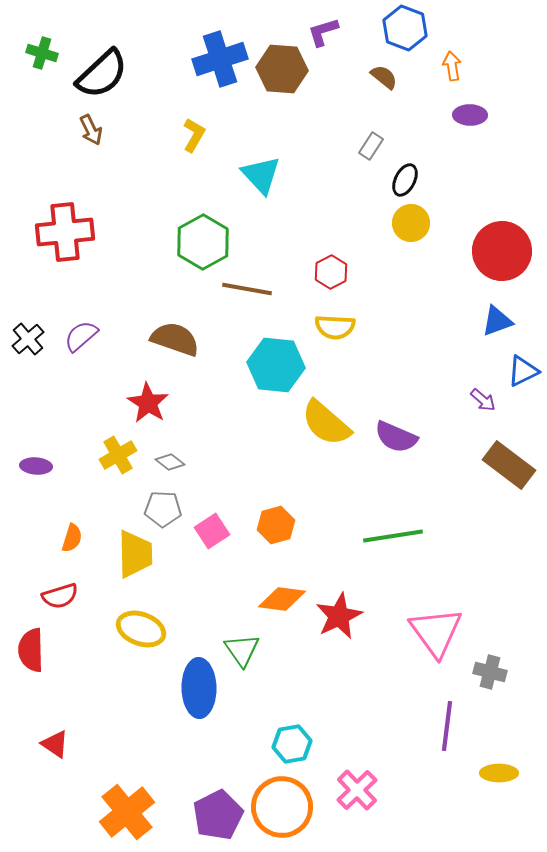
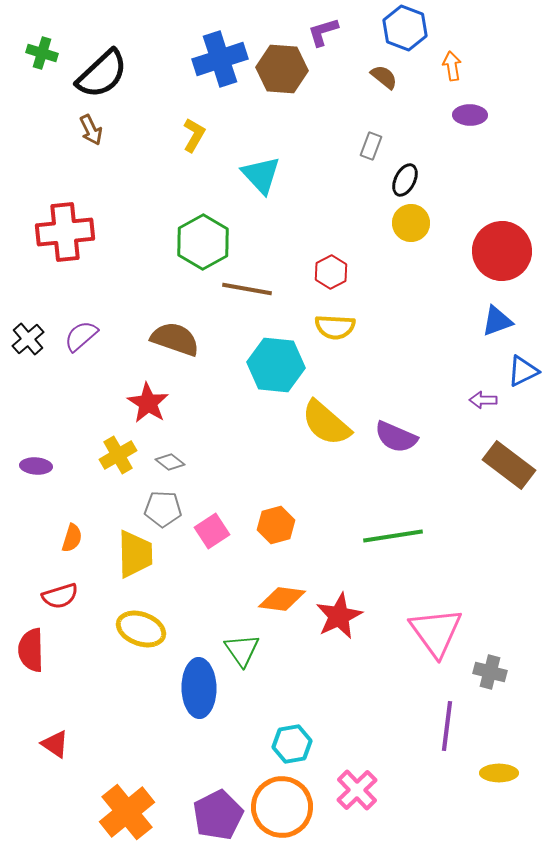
gray rectangle at (371, 146): rotated 12 degrees counterclockwise
purple arrow at (483, 400): rotated 140 degrees clockwise
